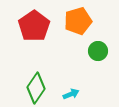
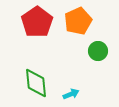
orange pentagon: rotated 8 degrees counterclockwise
red pentagon: moved 3 px right, 4 px up
green diamond: moved 5 px up; rotated 40 degrees counterclockwise
